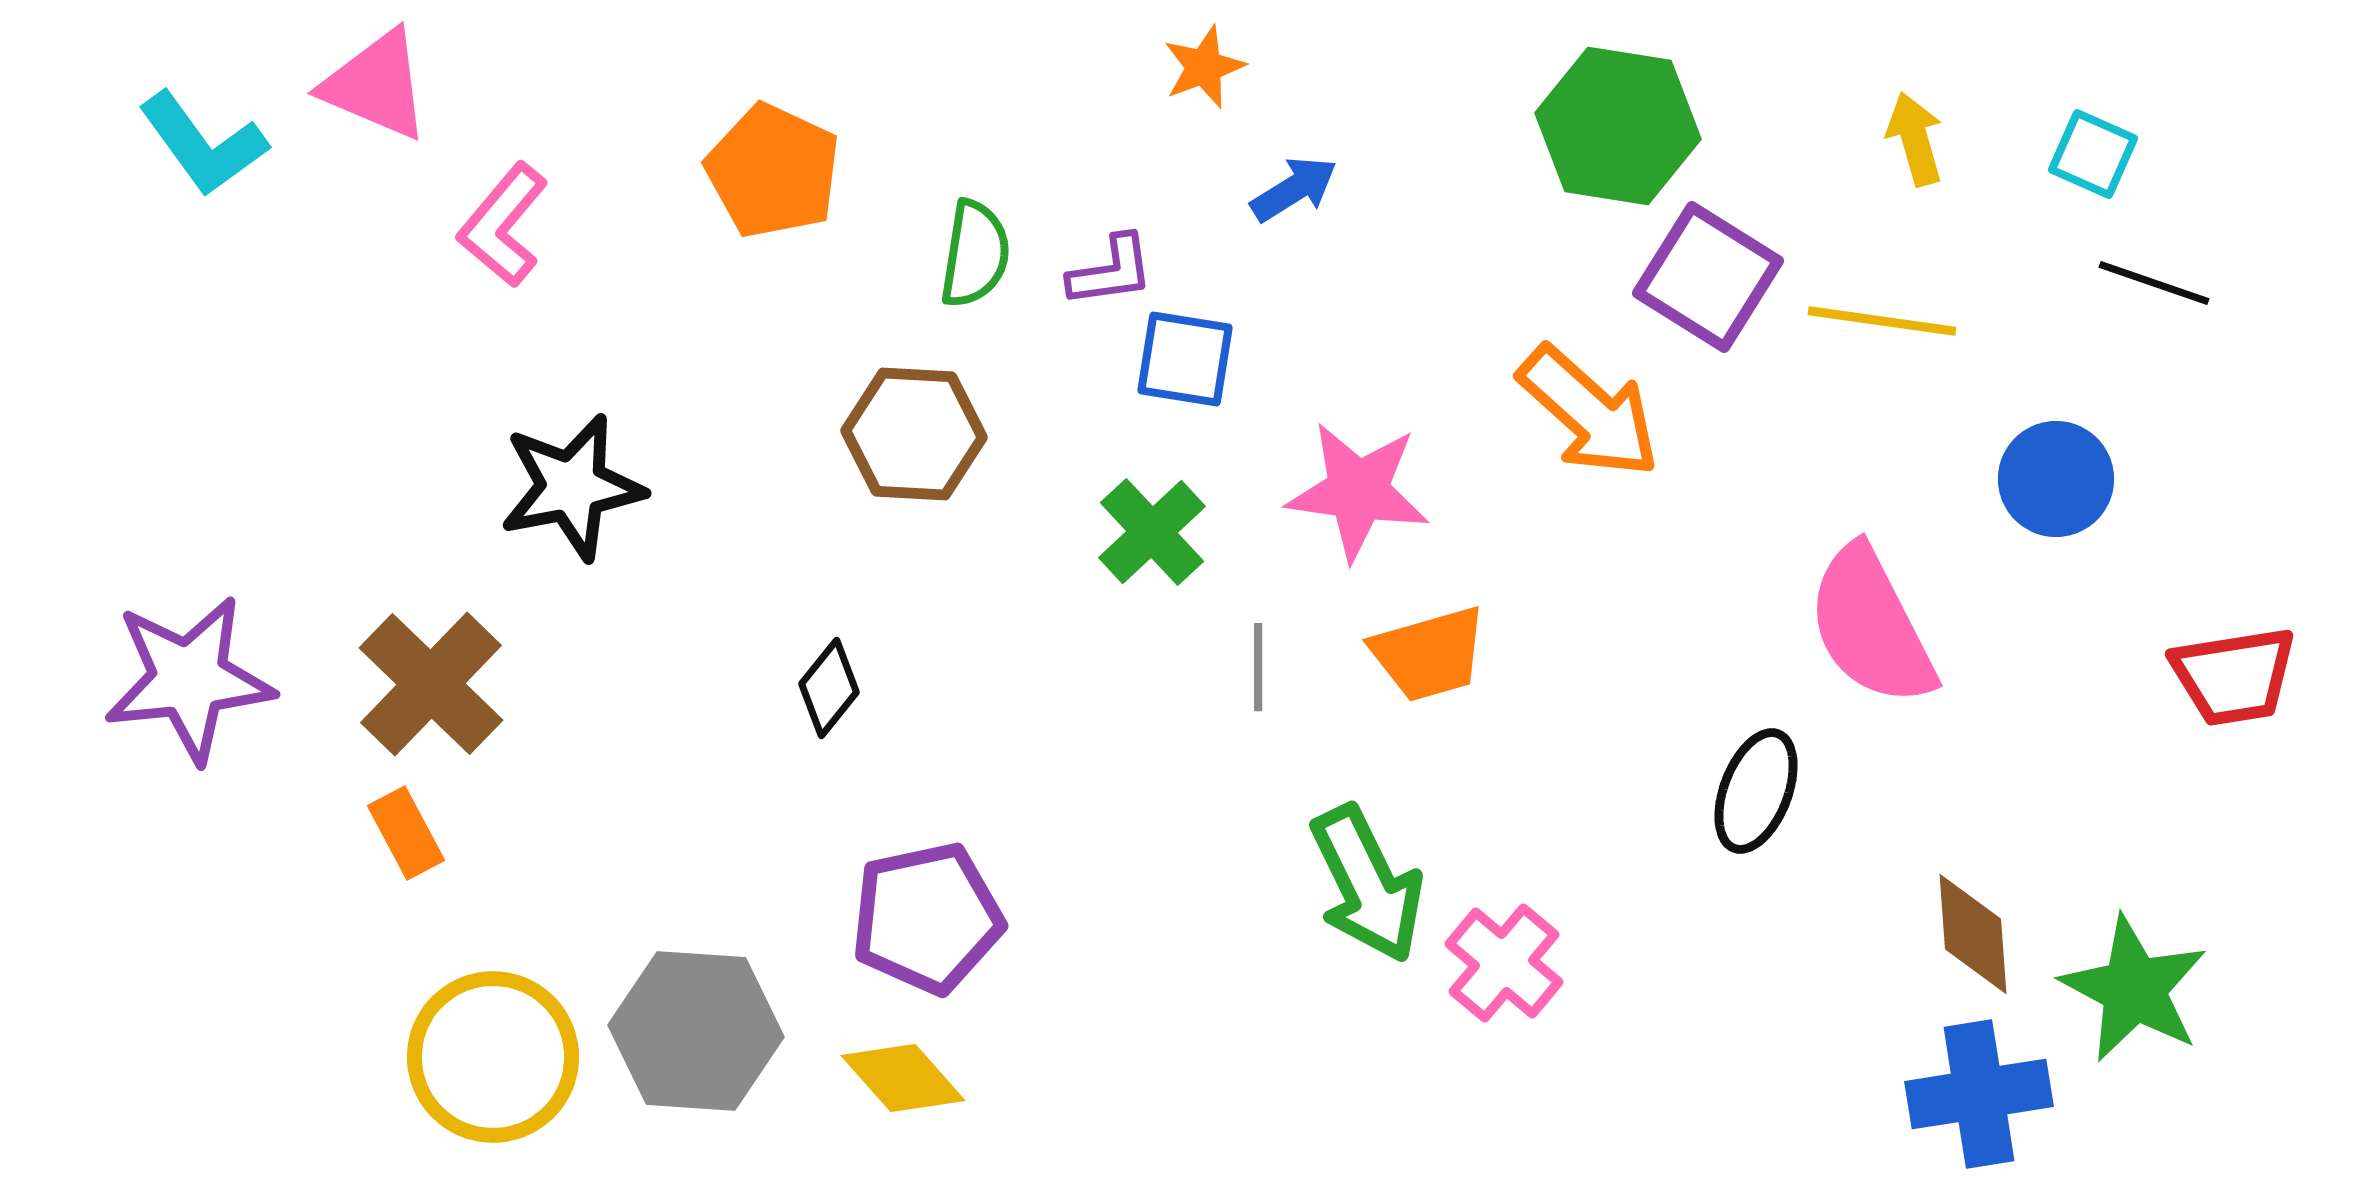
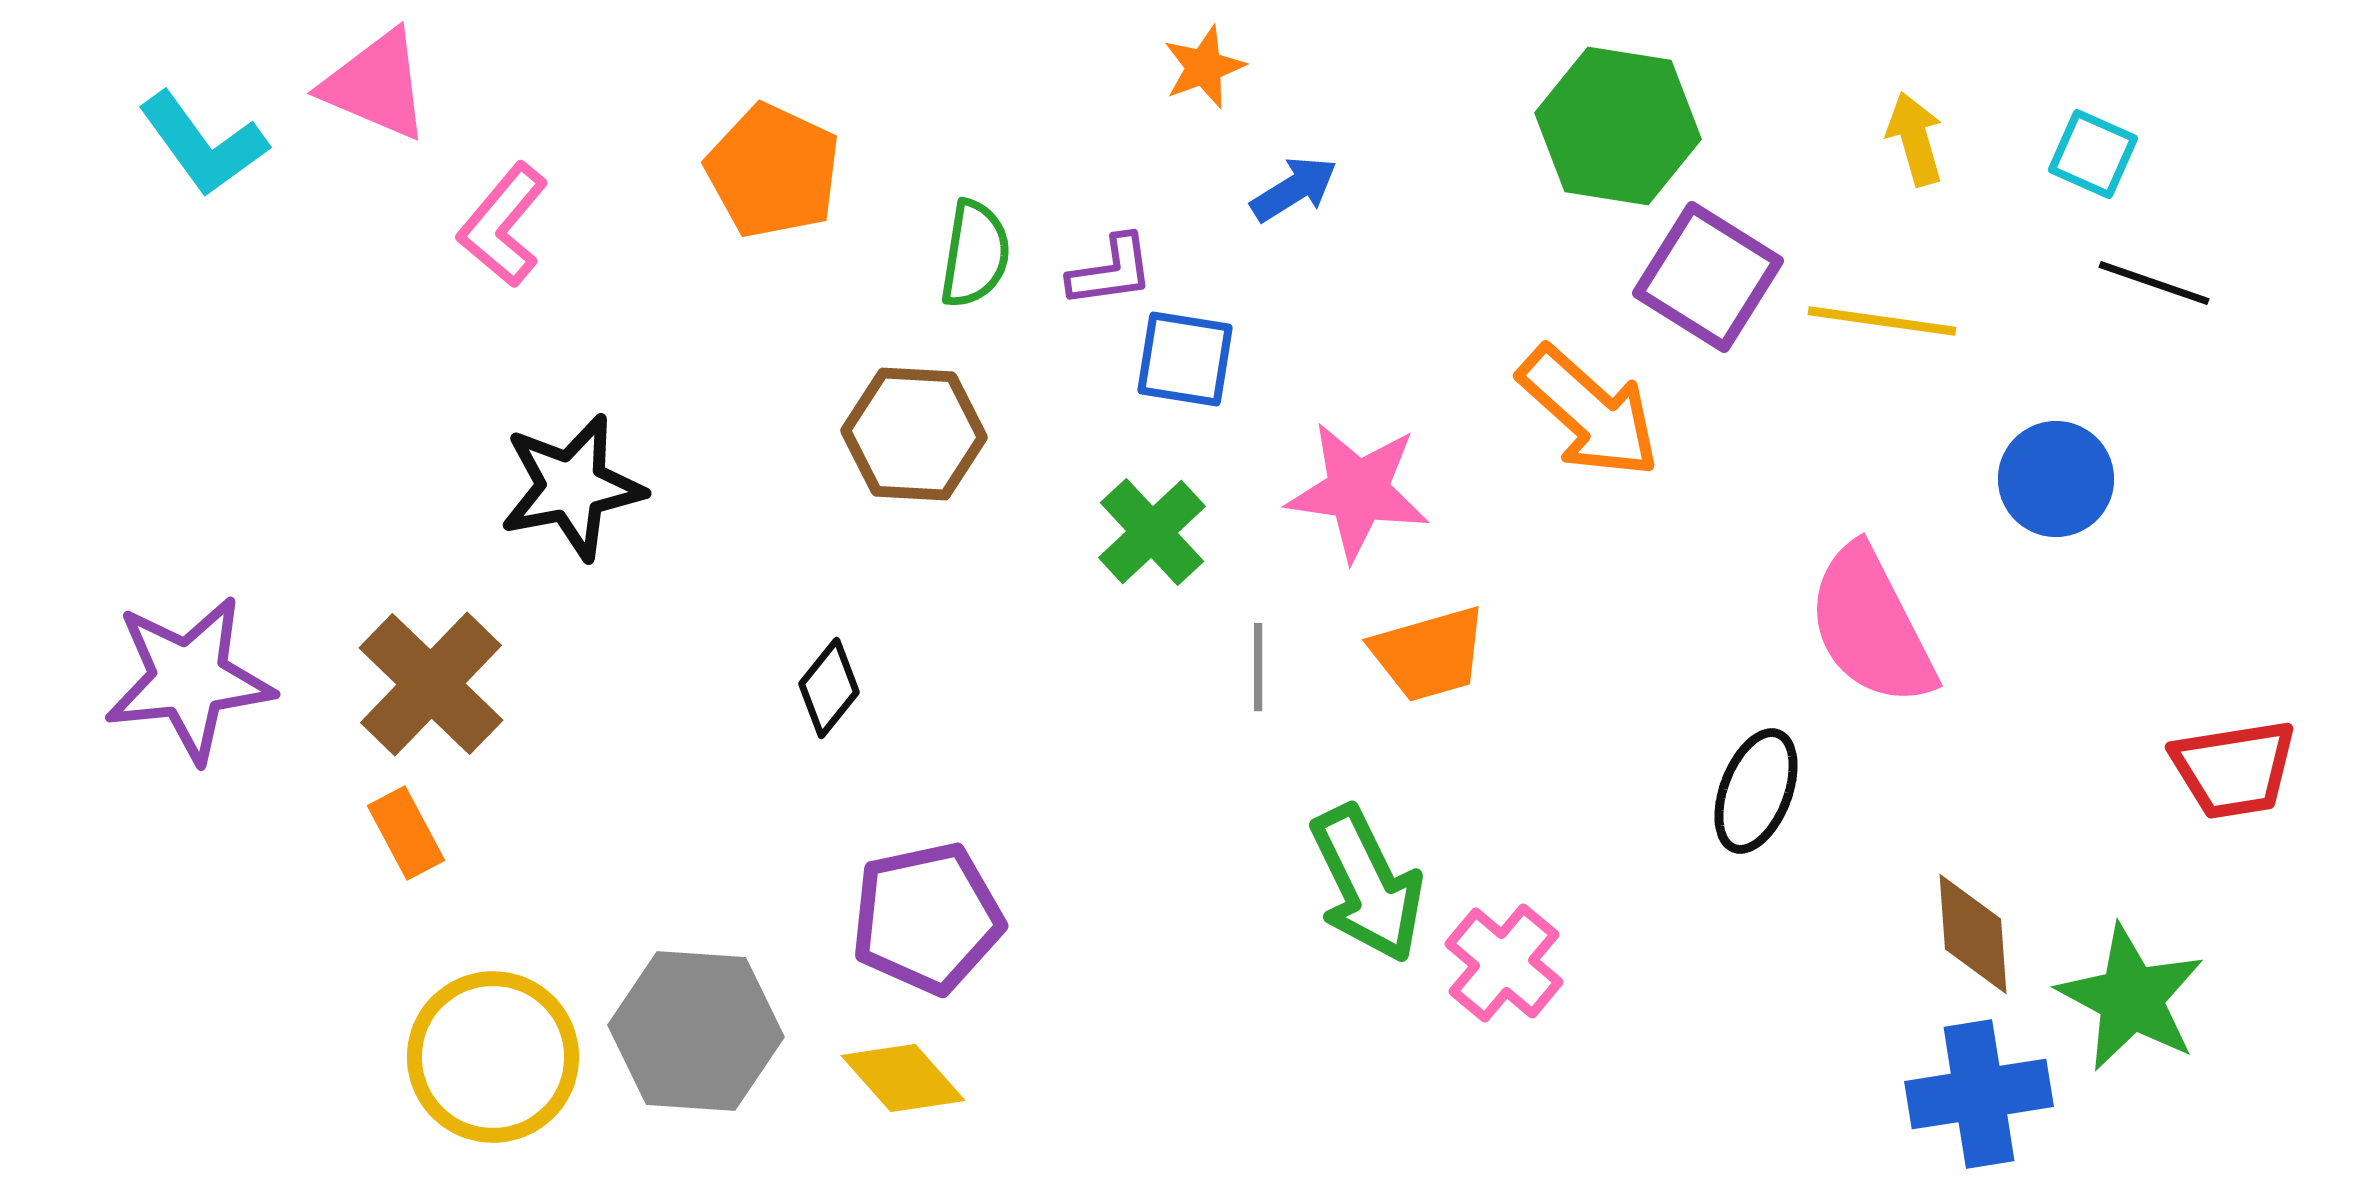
red trapezoid: moved 93 px down
green star: moved 3 px left, 9 px down
